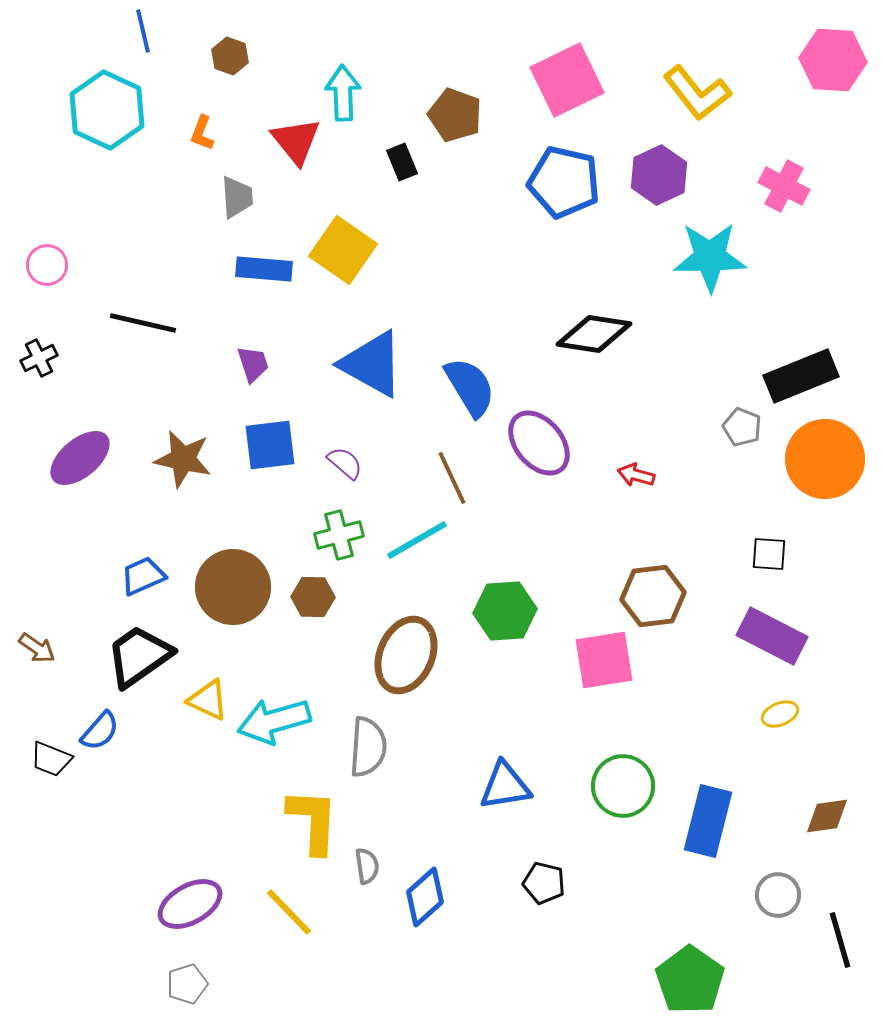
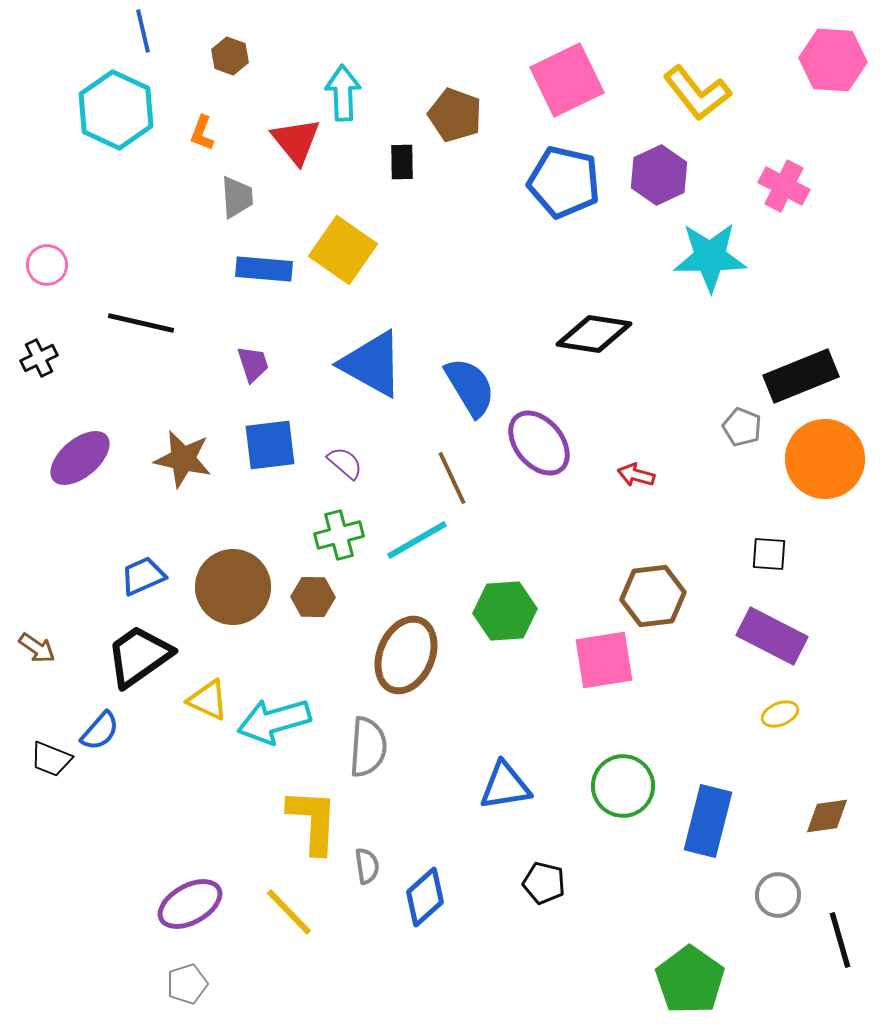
cyan hexagon at (107, 110): moved 9 px right
black rectangle at (402, 162): rotated 21 degrees clockwise
black line at (143, 323): moved 2 px left
